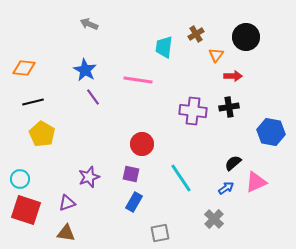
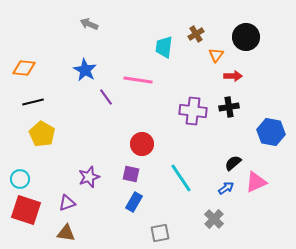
purple line: moved 13 px right
